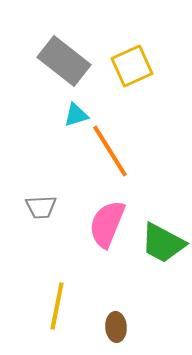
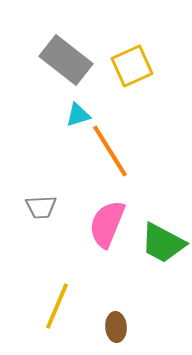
gray rectangle: moved 2 px right, 1 px up
cyan triangle: moved 2 px right
yellow line: rotated 12 degrees clockwise
